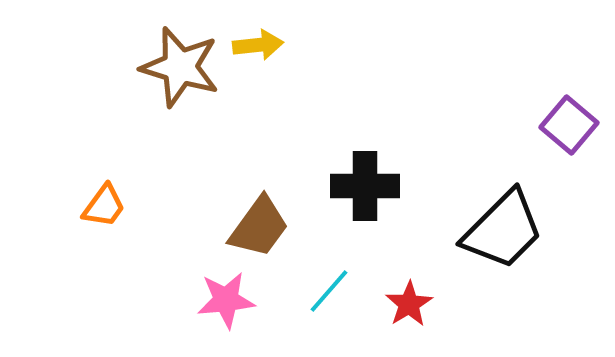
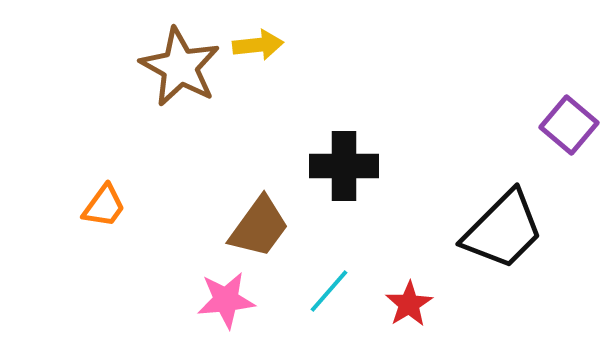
brown star: rotated 12 degrees clockwise
black cross: moved 21 px left, 20 px up
